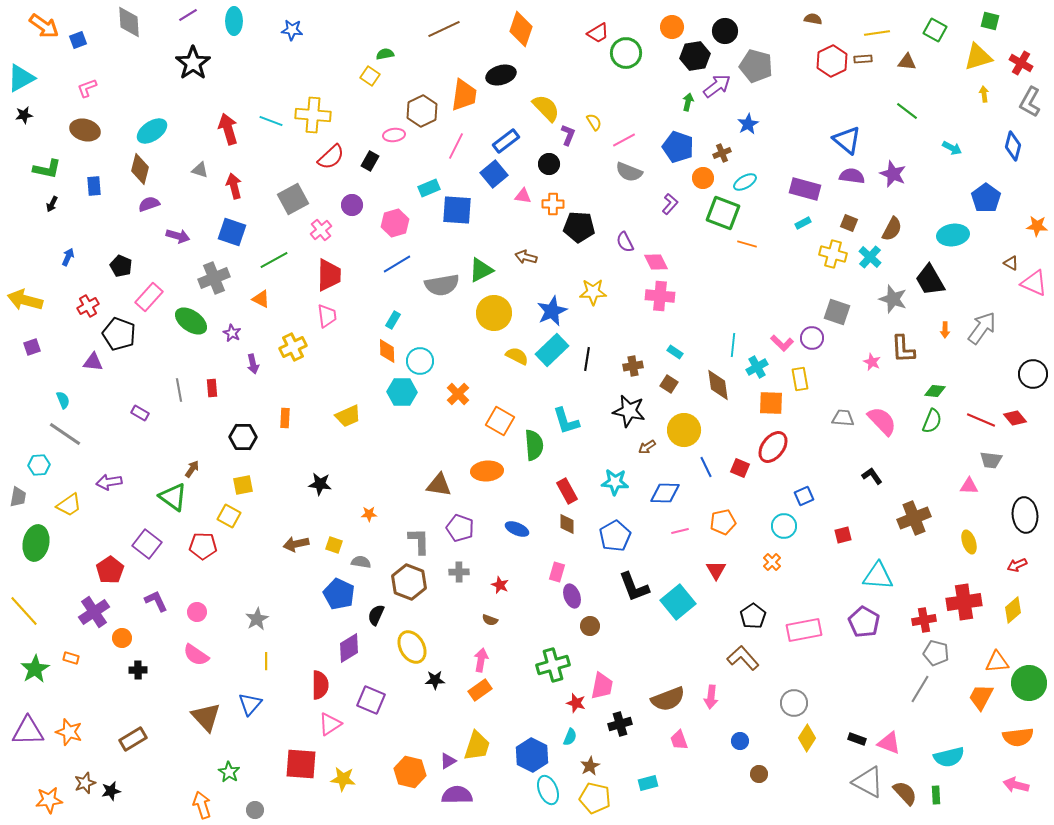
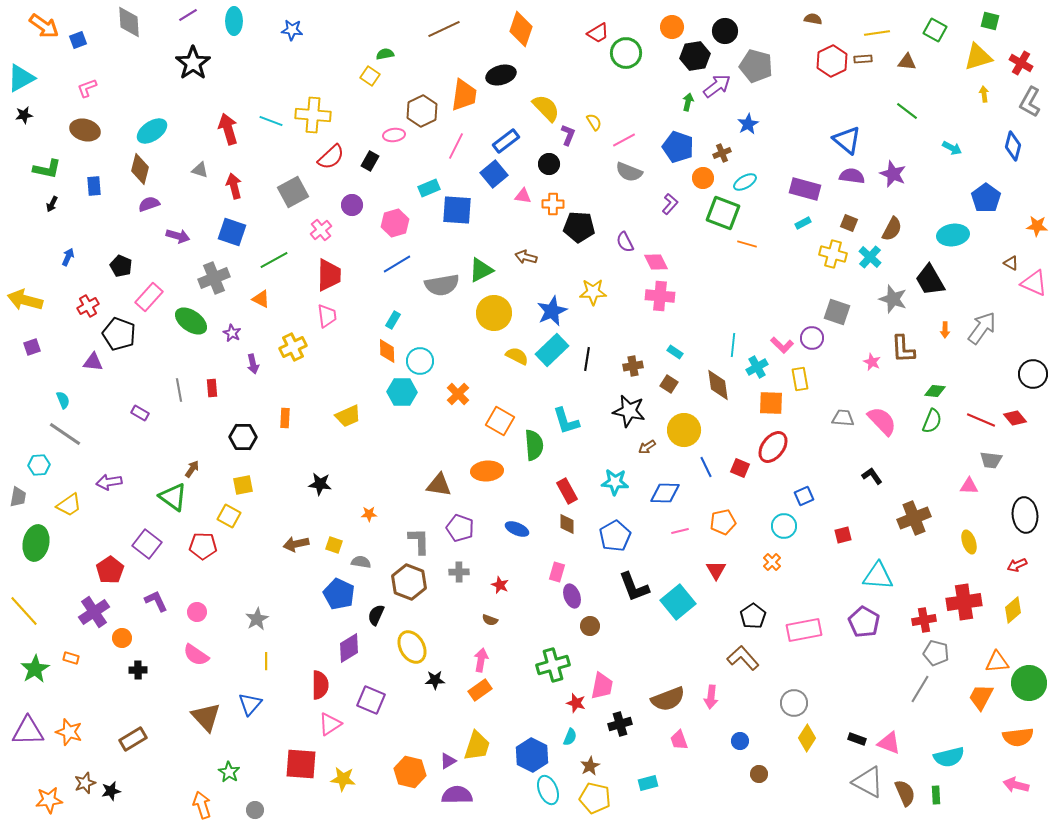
gray square at (293, 199): moved 7 px up
pink L-shape at (782, 343): moved 2 px down
brown semicircle at (905, 793): rotated 20 degrees clockwise
